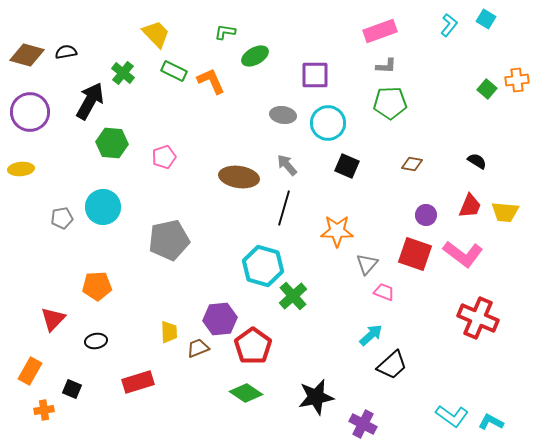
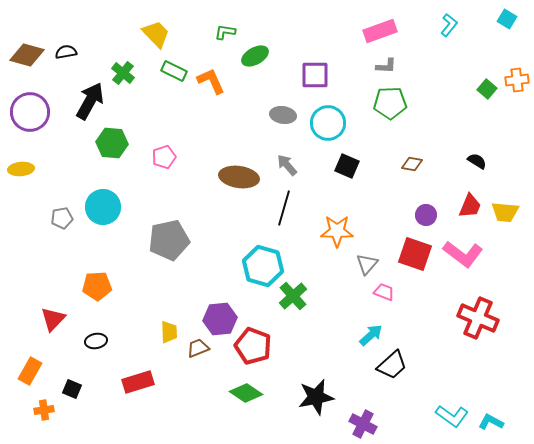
cyan square at (486, 19): moved 21 px right
red pentagon at (253, 346): rotated 15 degrees counterclockwise
